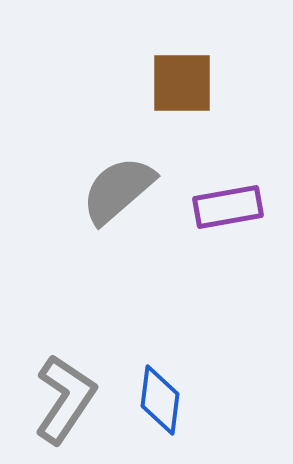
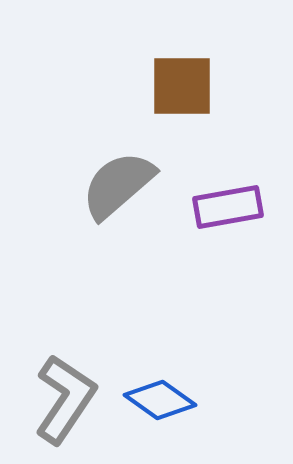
brown square: moved 3 px down
gray semicircle: moved 5 px up
blue diamond: rotated 62 degrees counterclockwise
